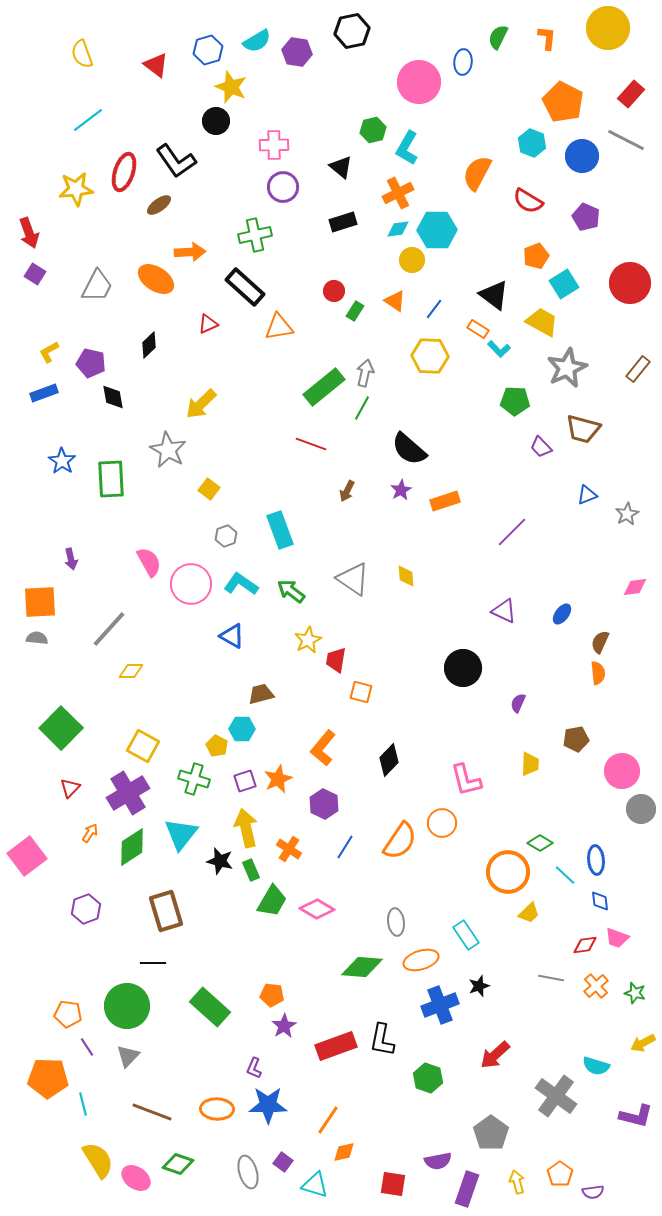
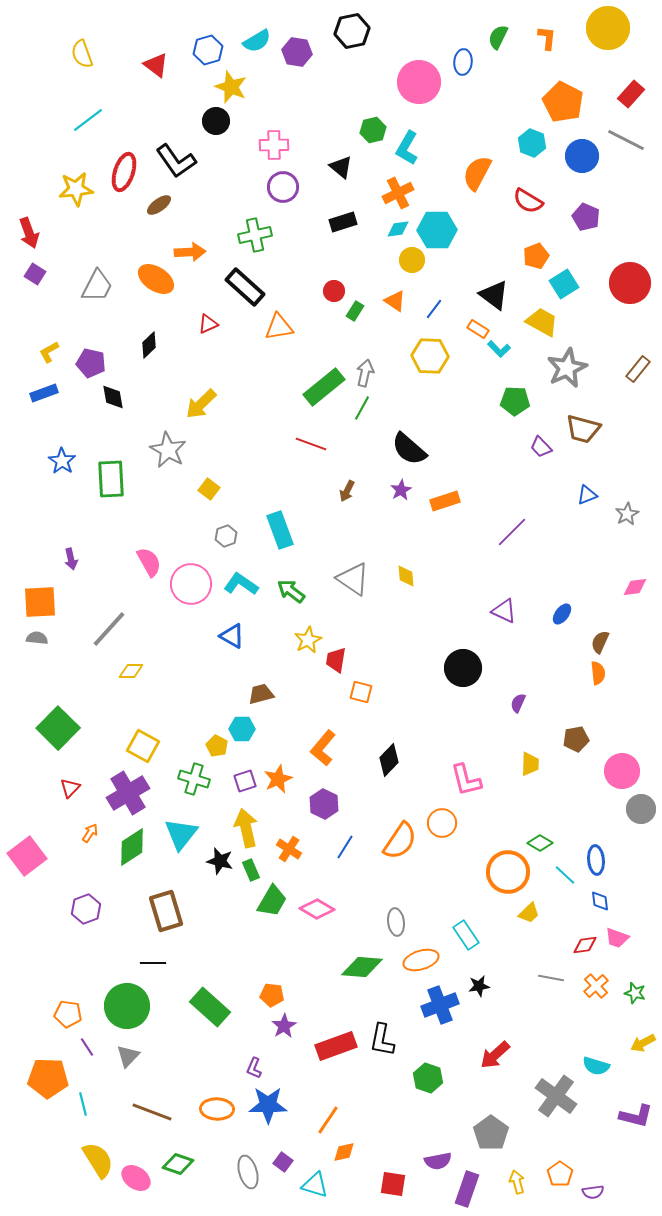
green square at (61, 728): moved 3 px left
black star at (479, 986): rotated 10 degrees clockwise
